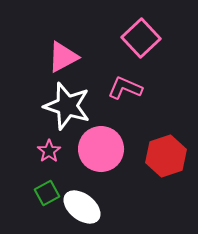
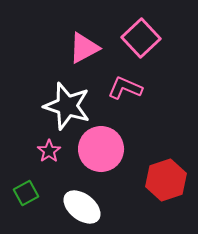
pink triangle: moved 21 px right, 9 px up
red hexagon: moved 24 px down
green square: moved 21 px left
